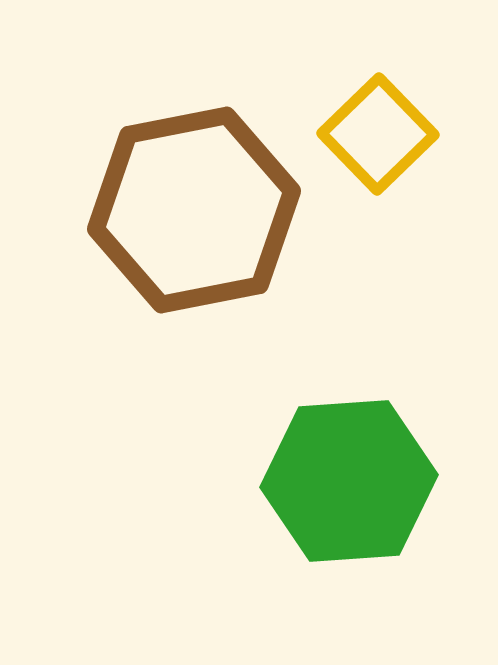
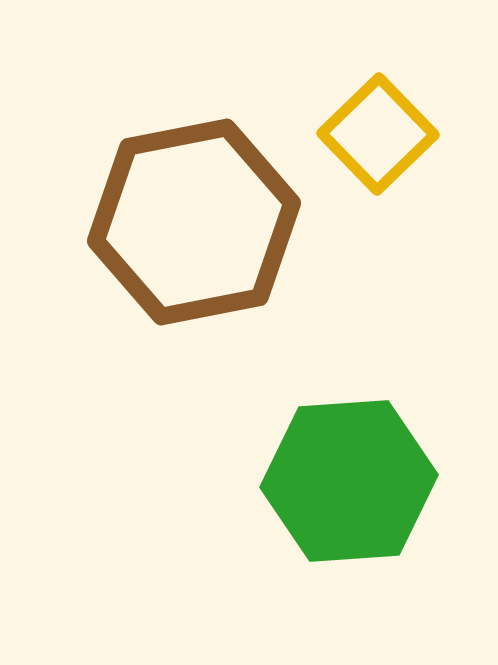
brown hexagon: moved 12 px down
